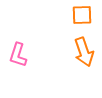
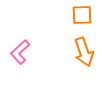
pink L-shape: moved 2 px right, 3 px up; rotated 30 degrees clockwise
